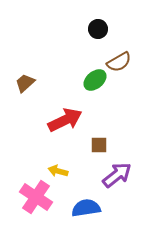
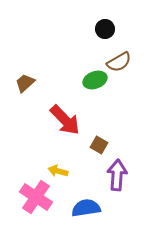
black circle: moved 7 px right
green ellipse: rotated 20 degrees clockwise
red arrow: rotated 72 degrees clockwise
brown square: rotated 30 degrees clockwise
purple arrow: rotated 48 degrees counterclockwise
